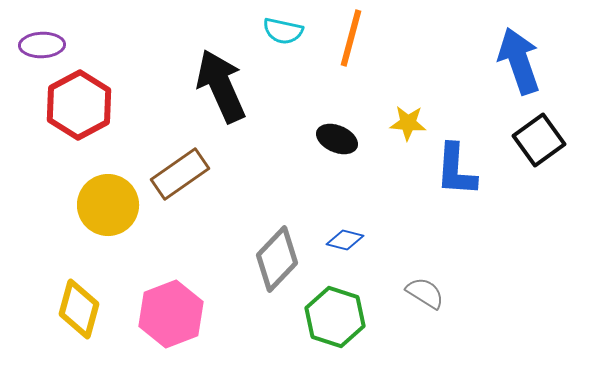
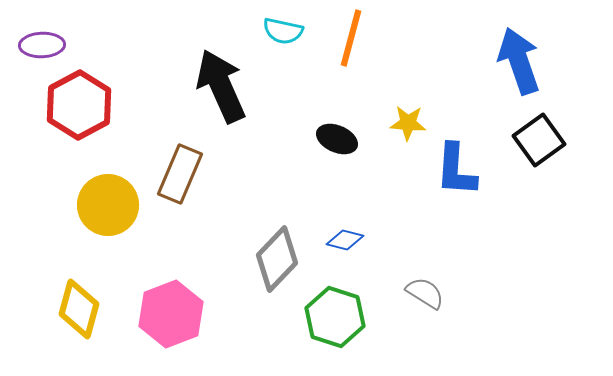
brown rectangle: rotated 32 degrees counterclockwise
